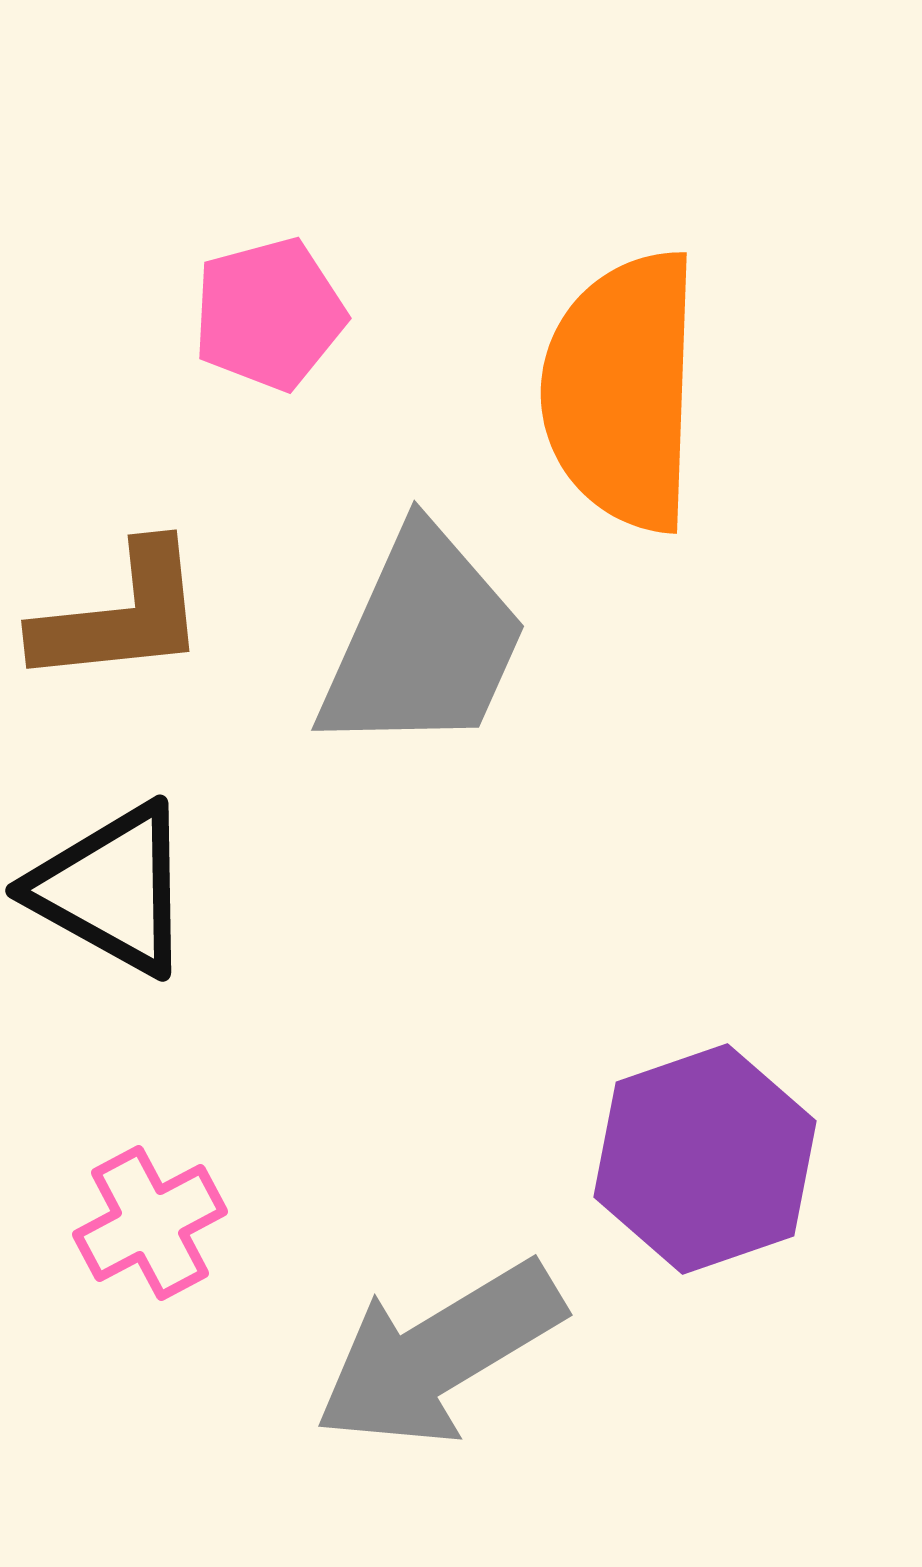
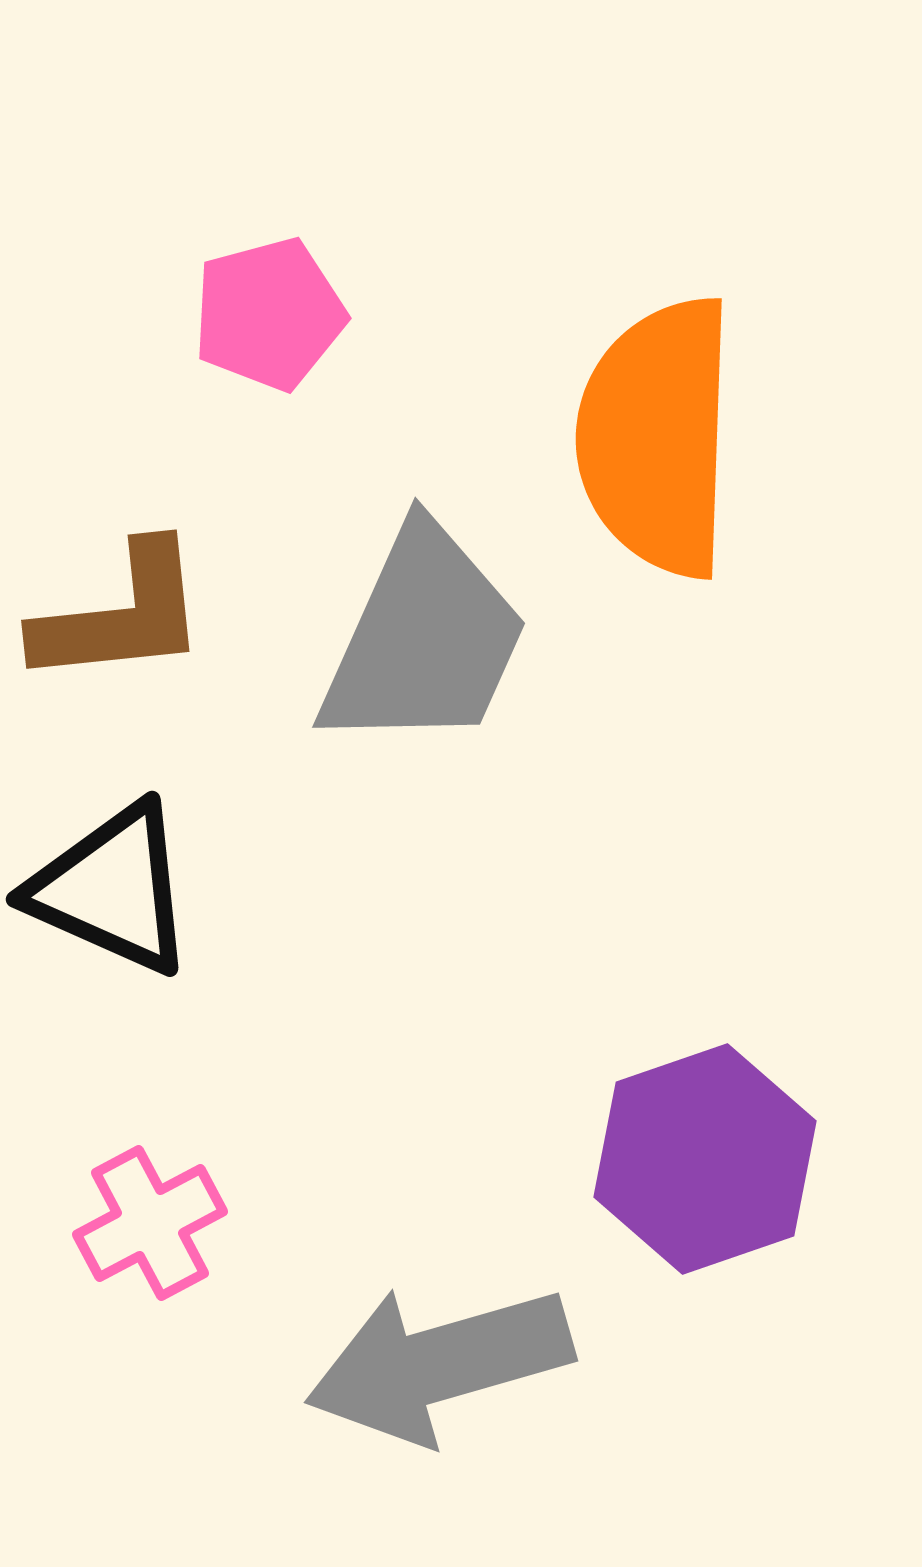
orange semicircle: moved 35 px right, 46 px down
gray trapezoid: moved 1 px right, 3 px up
black triangle: rotated 5 degrees counterclockwise
gray arrow: moved 10 px down; rotated 15 degrees clockwise
